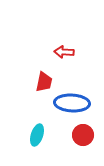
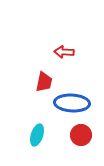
red circle: moved 2 px left
